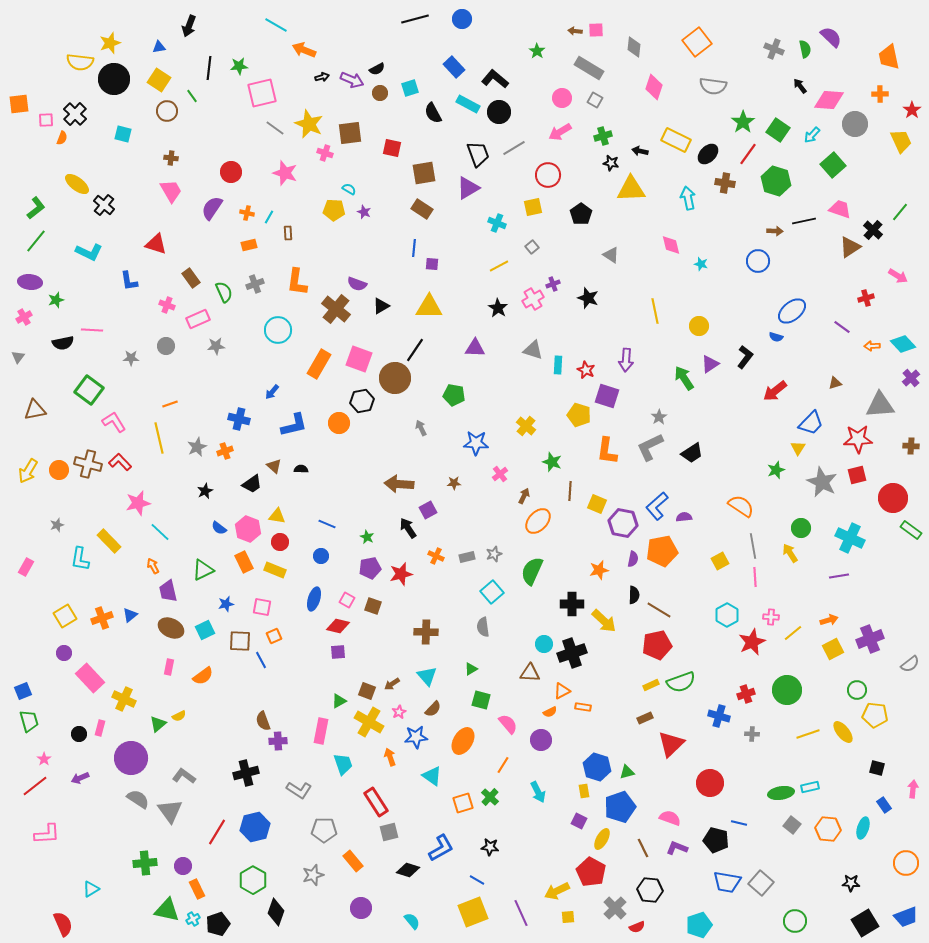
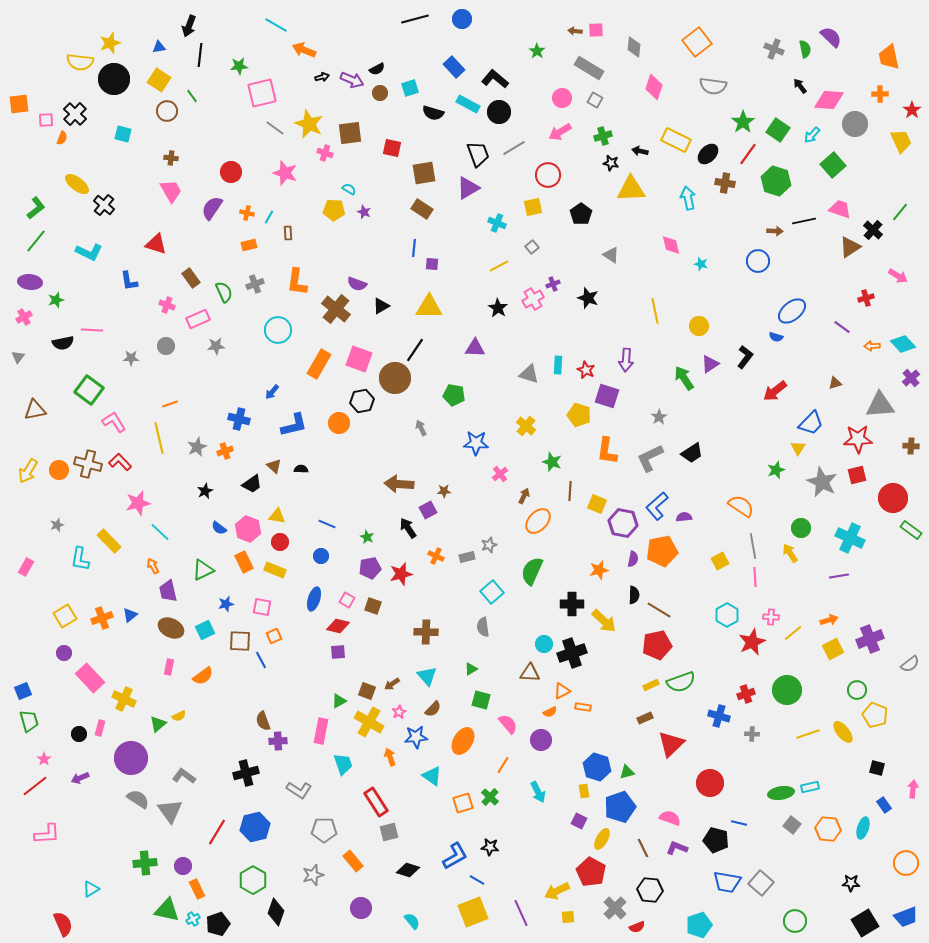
black line at (209, 68): moved 9 px left, 13 px up
black semicircle at (433, 113): rotated 45 degrees counterclockwise
gray triangle at (533, 350): moved 4 px left, 24 px down
gray L-shape at (650, 447): moved 11 px down
brown star at (454, 483): moved 10 px left, 8 px down
gray star at (494, 554): moved 5 px left, 9 px up
yellow pentagon at (875, 715): rotated 15 degrees clockwise
blue L-shape at (441, 848): moved 14 px right, 8 px down
